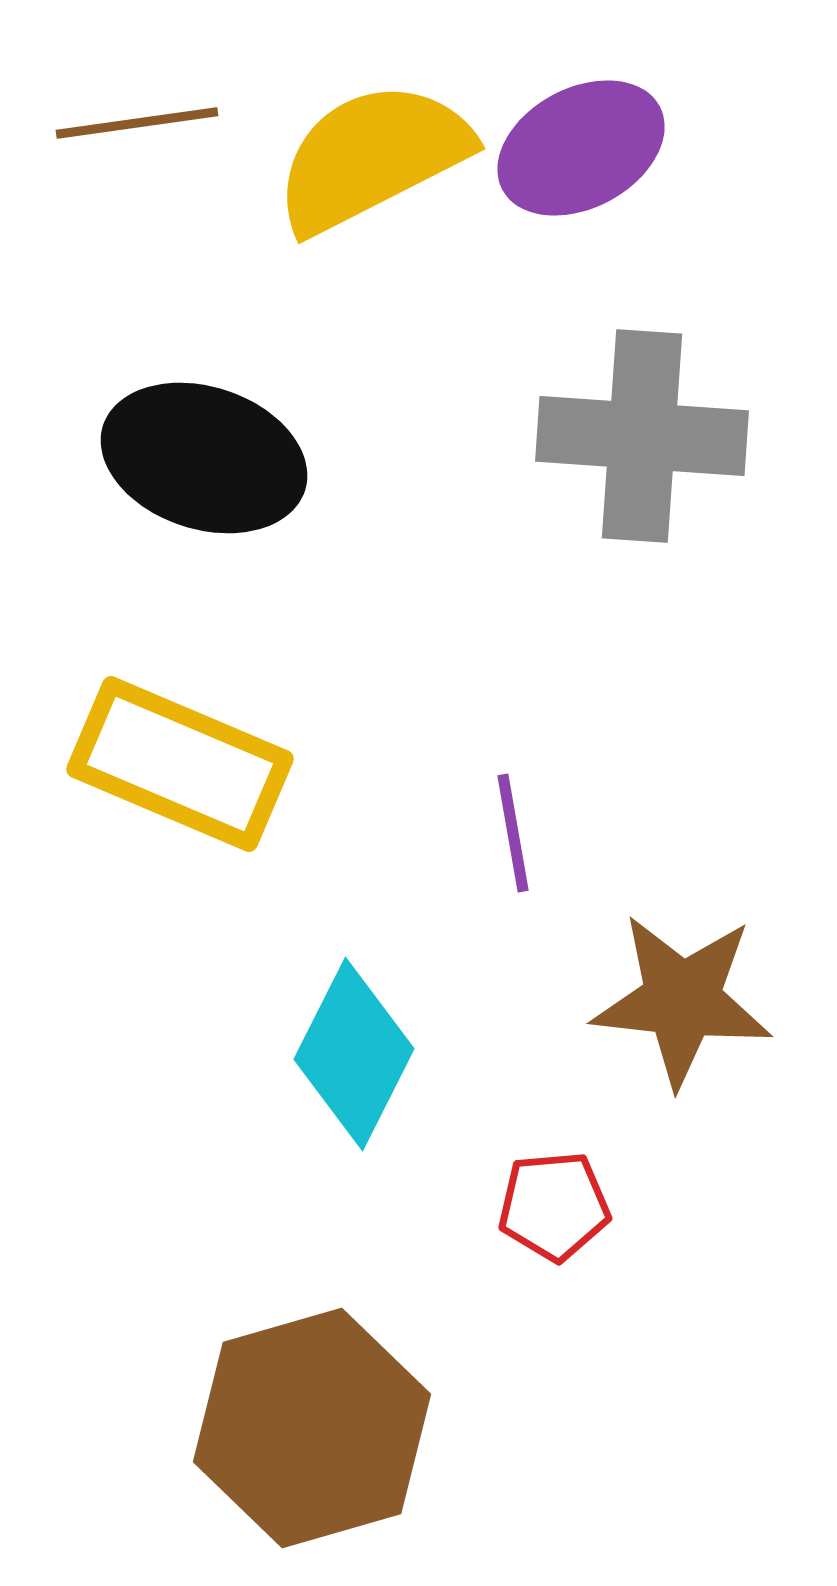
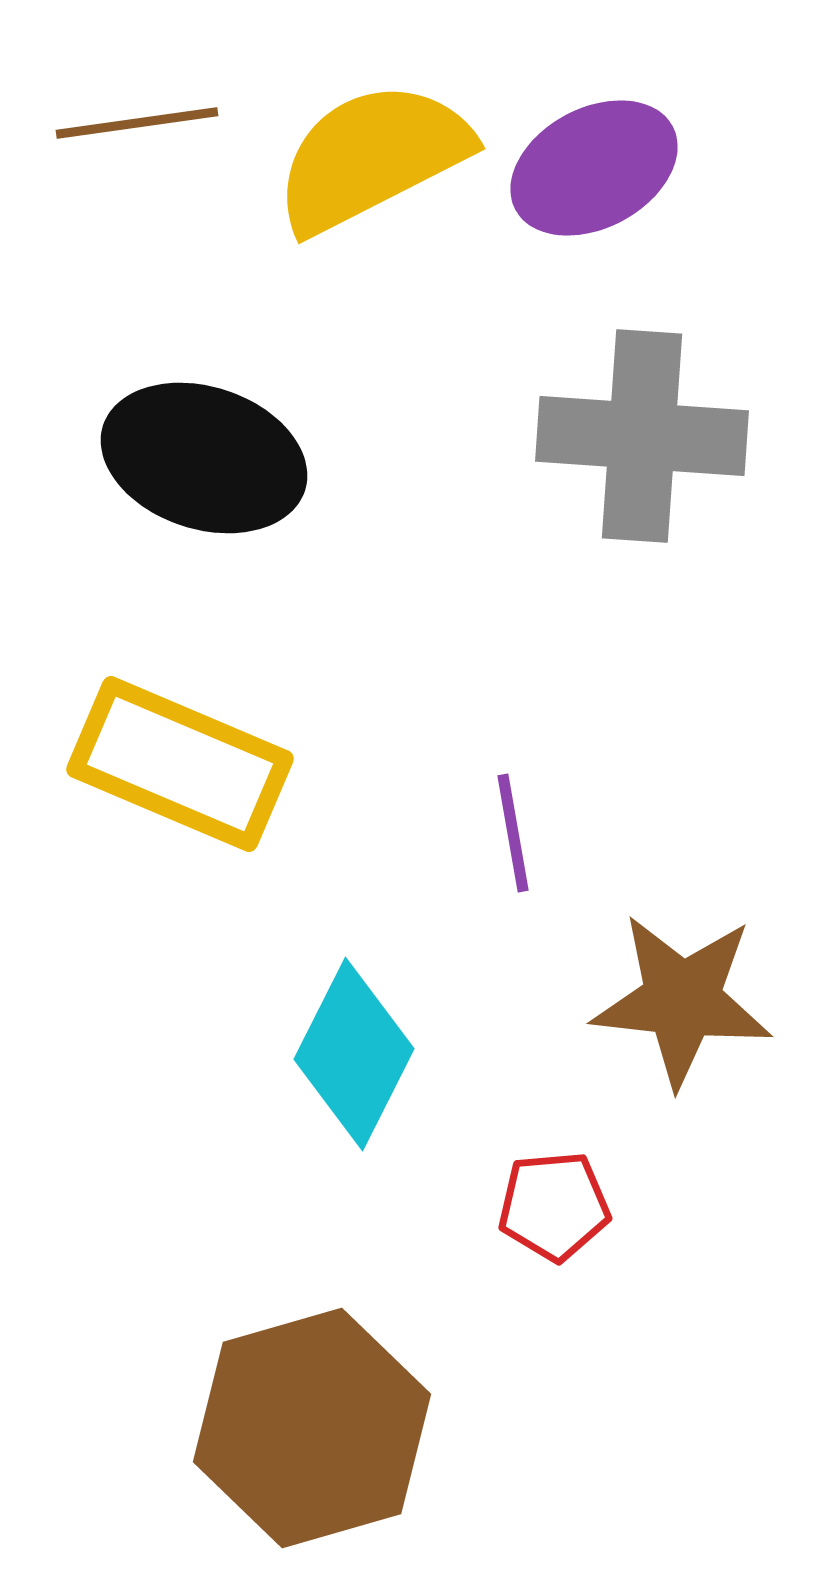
purple ellipse: moved 13 px right, 20 px down
